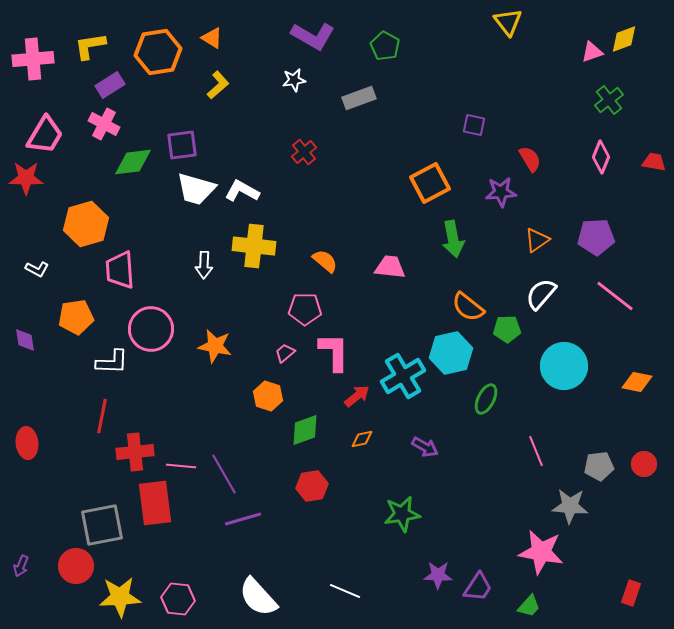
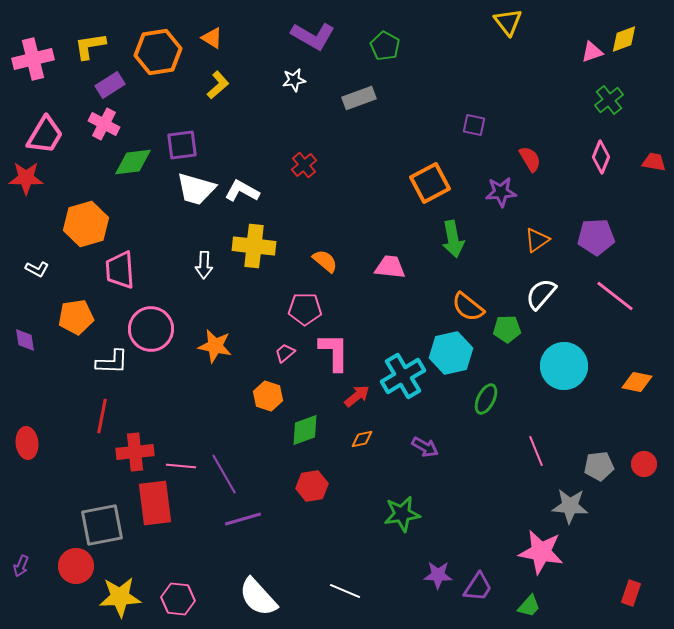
pink cross at (33, 59): rotated 9 degrees counterclockwise
red cross at (304, 152): moved 13 px down
